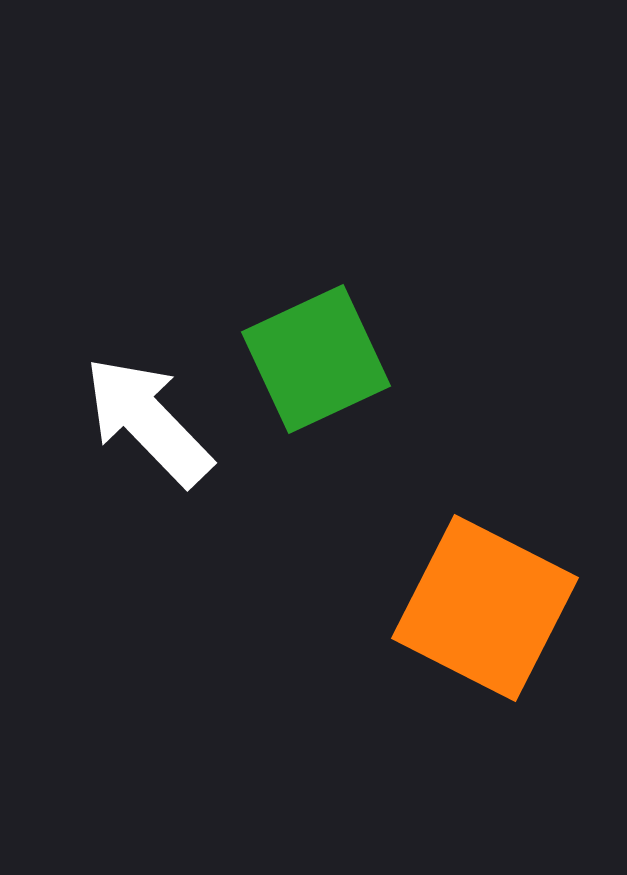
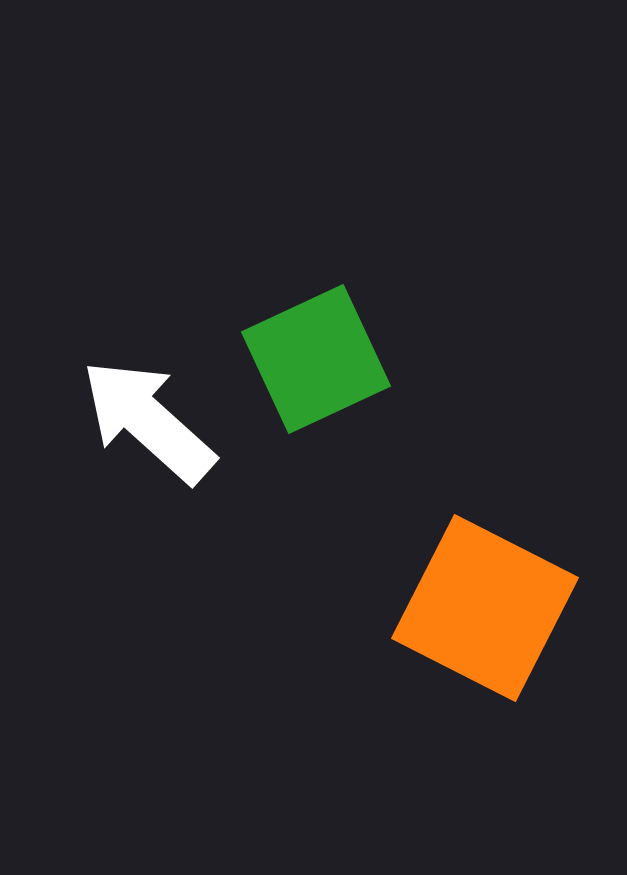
white arrow: rotated 4 degrees counterclockwise
